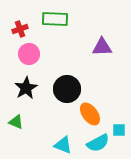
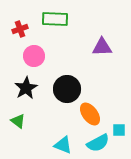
pink circle: moved 5 px right, 2 px down
green triangle: moved 2 px right, 1 px up; rotated 14 degrees clockwise
